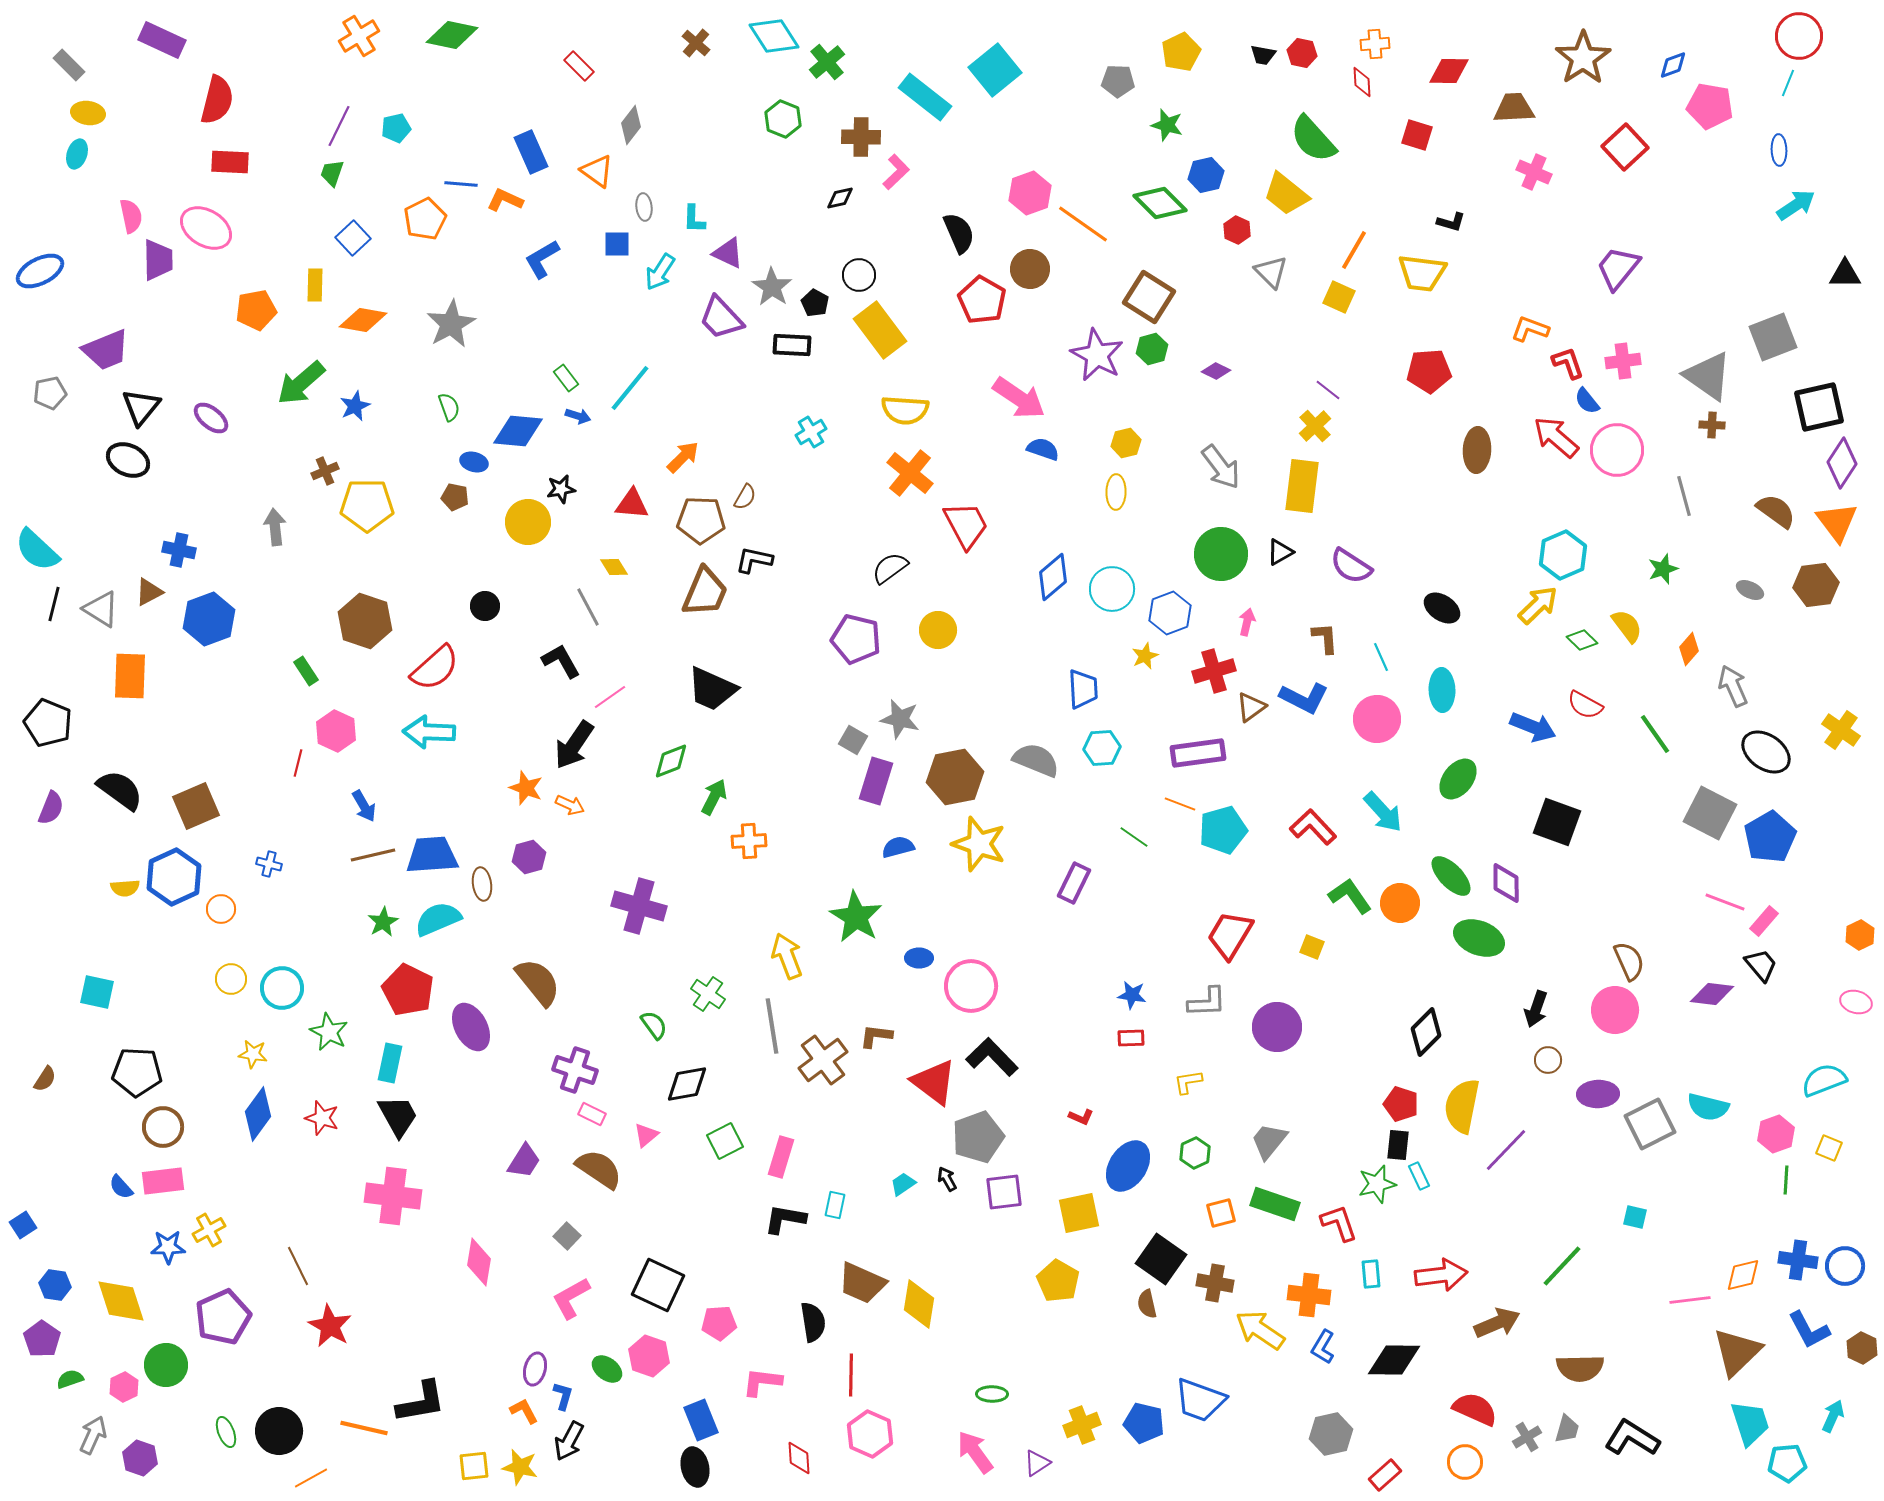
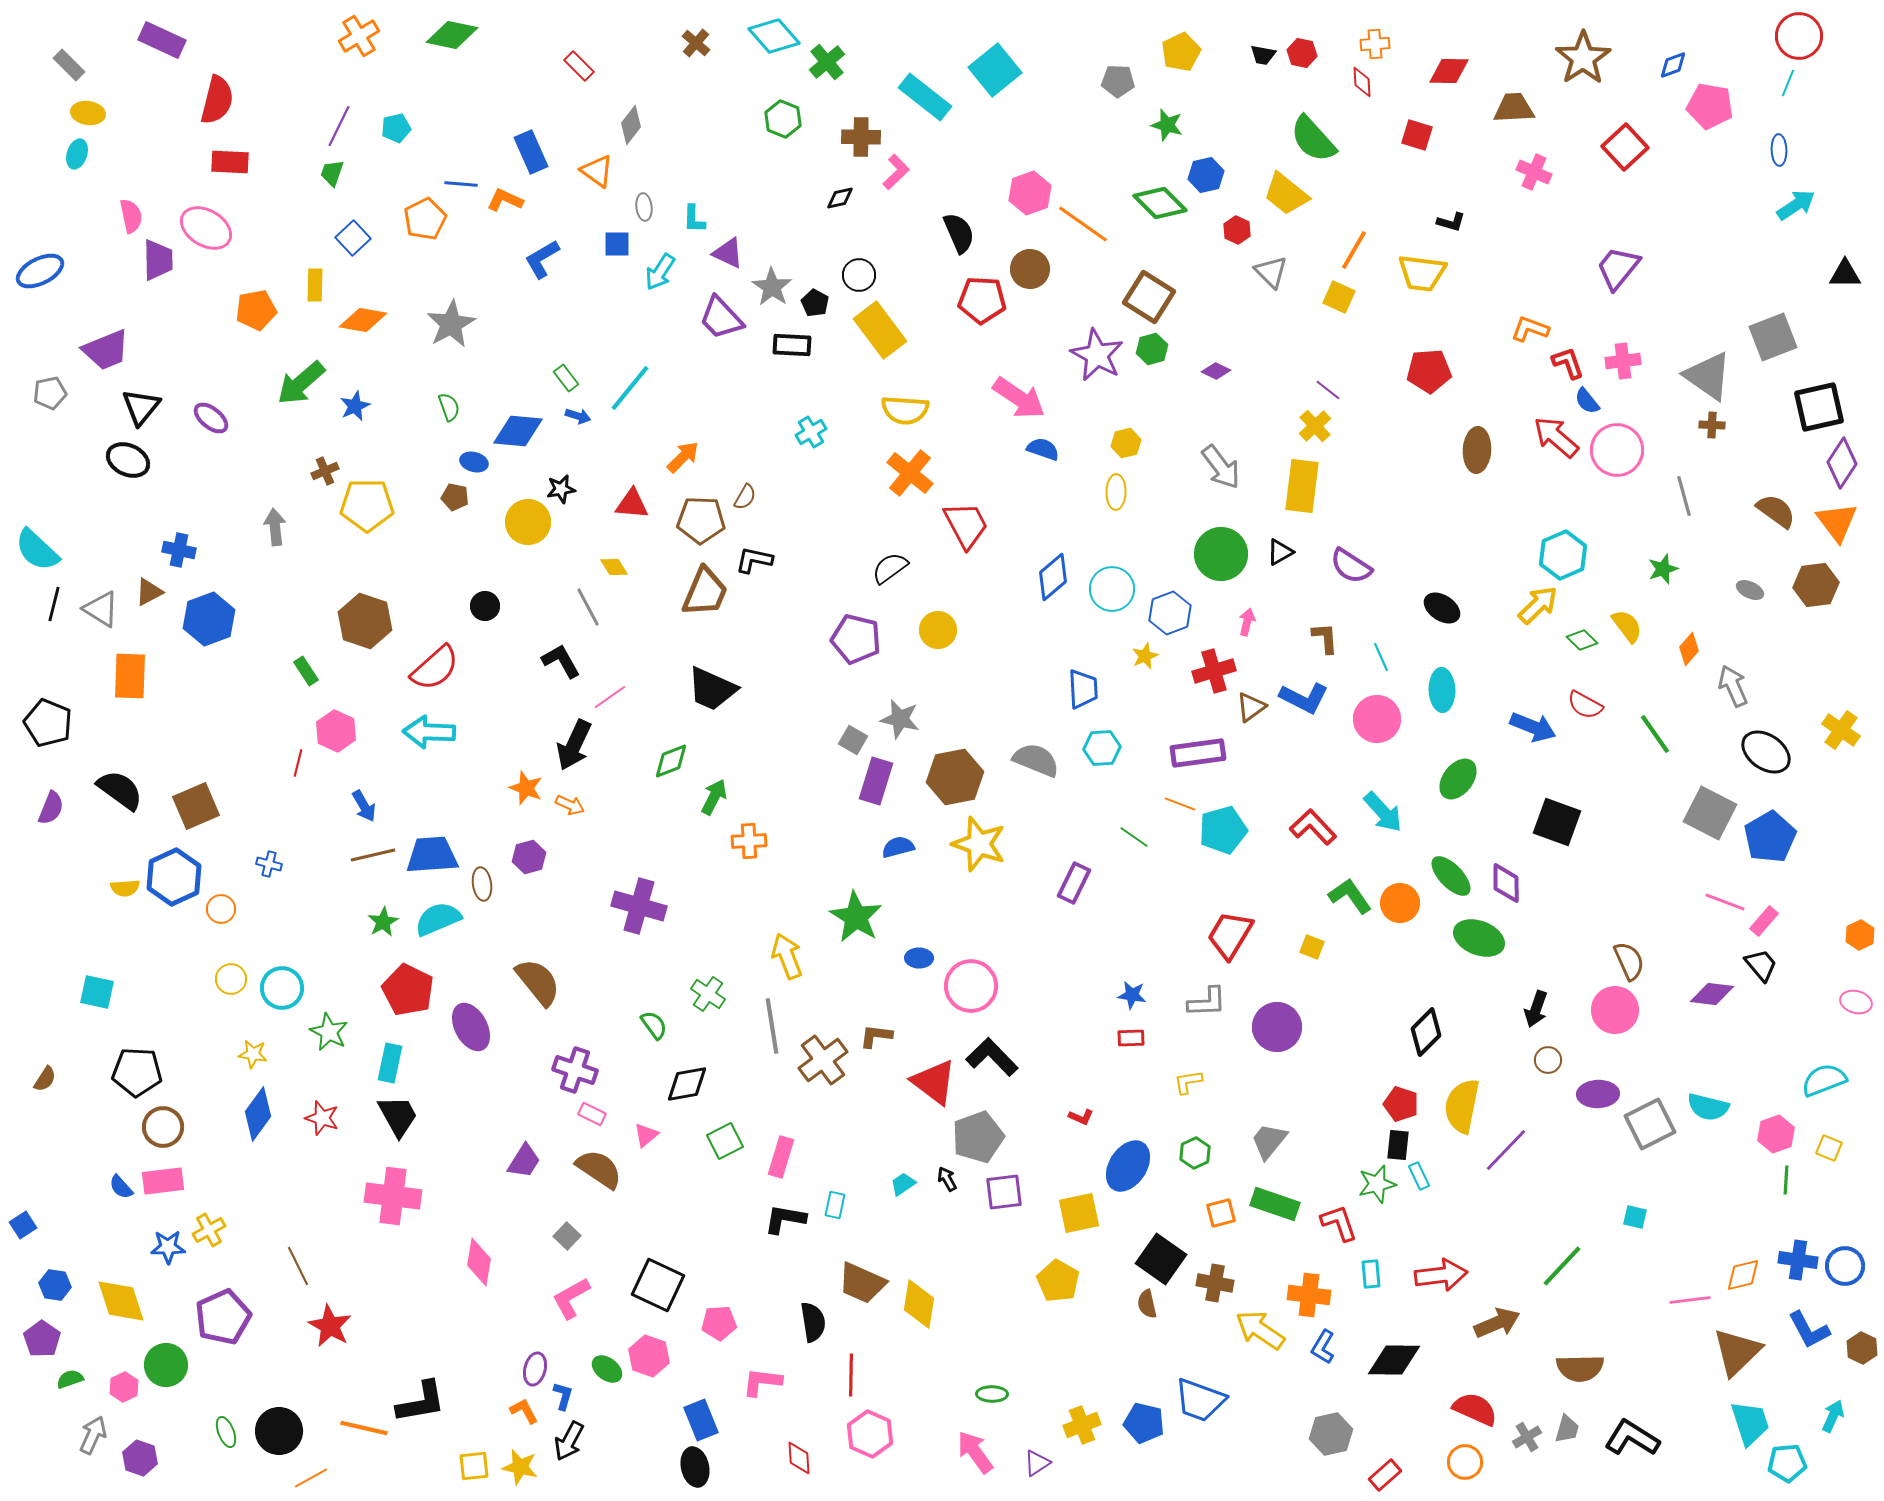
cyan diamond at (774, 36): rotated 9 degrees counterclockwise
red pentagon at (982, 300): rotated 27 degrees counterclockwise
black arrow at (574, 745): rotated 9 degrees counterclockwise
